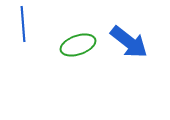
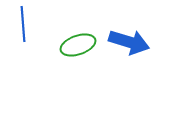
blue arrow: rotated 21 degrees counterclockwise
